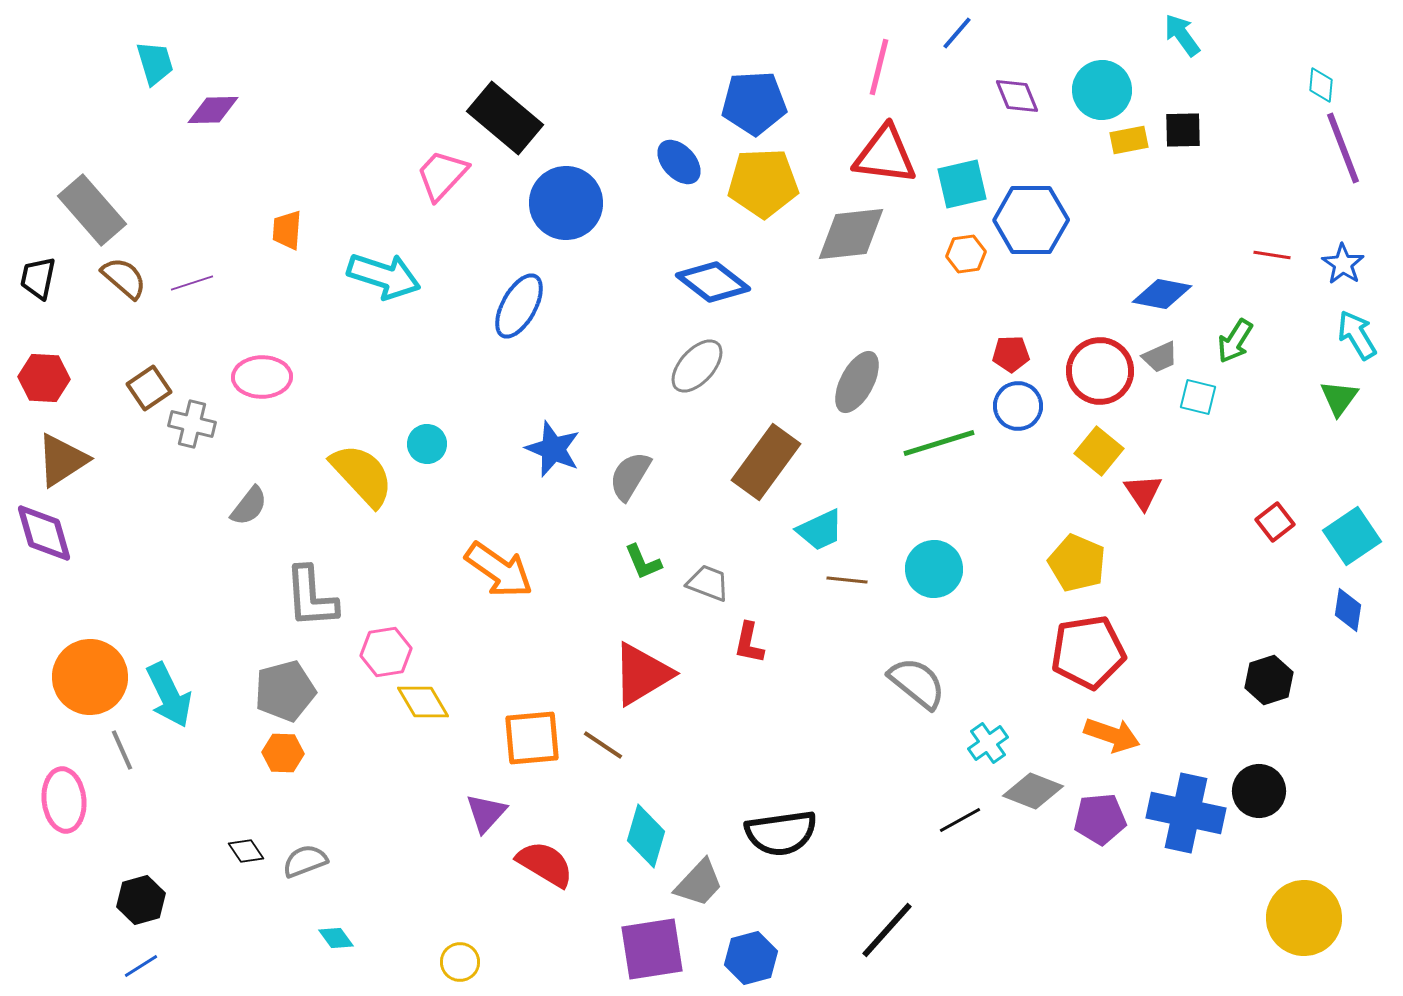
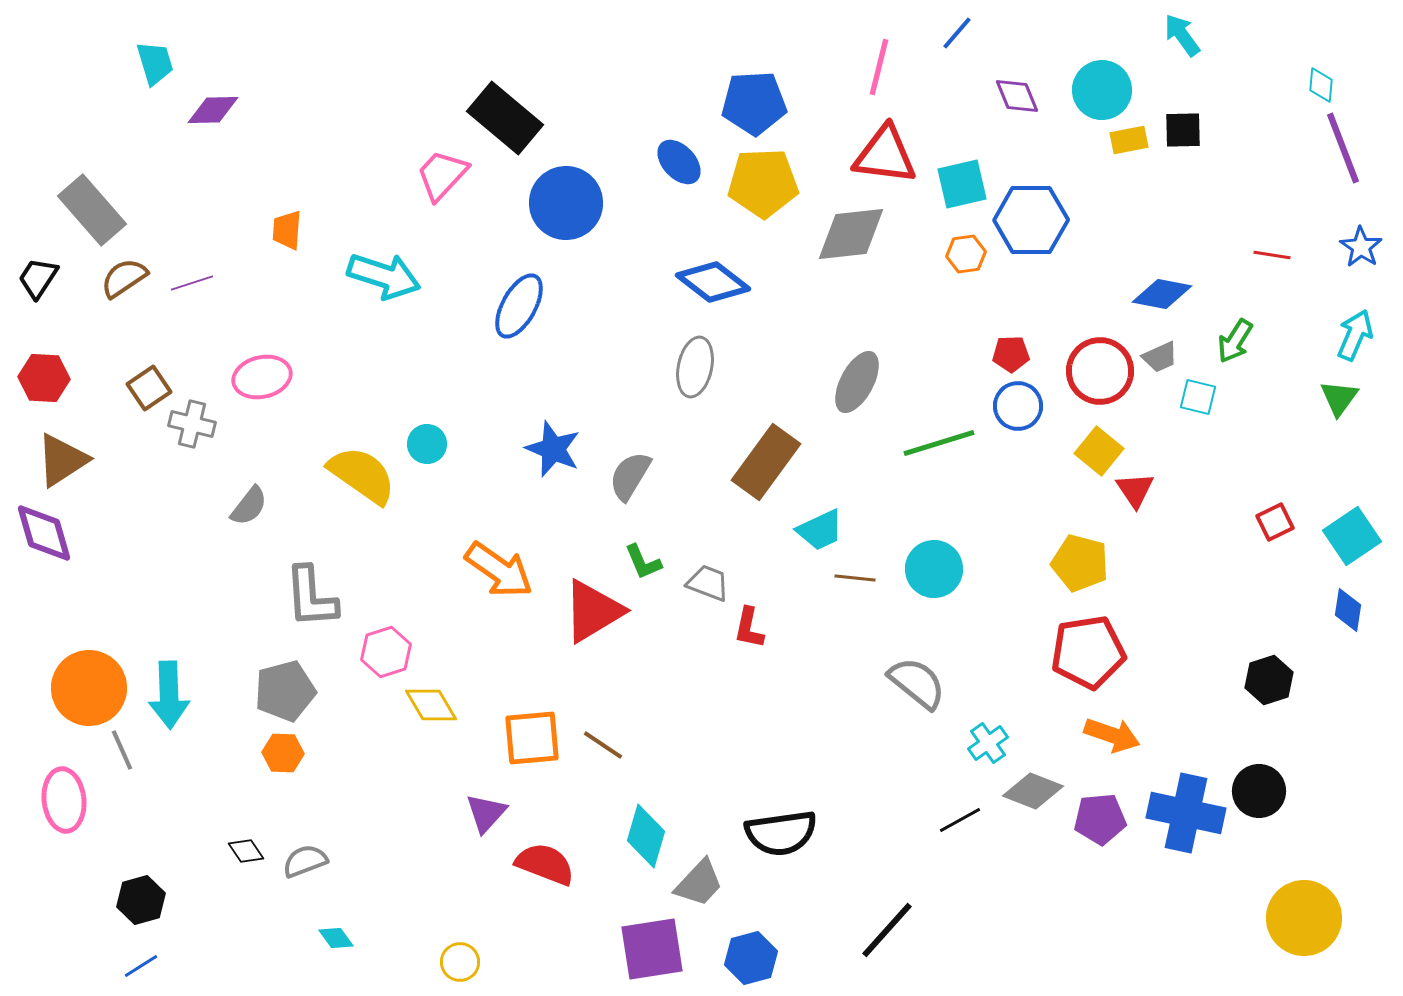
blue star at (1343, 264): moved 18 px right, 17 px up
black trapezoid at (38, 278): rotated 21 degrees clockwise
brown semicircle at (124, 278): rotated 75 degrees counterclockwise
cyan arrow at (1357, 335): moved 2 px left; rotated 54 degrees clockwise
gray ellipse at (697, 366): moved 2 px left, 1 px down; rotated 30 degrees counterclockwise
pink ellipse at (262, 377): rotated 12 degrees counterclockwise
yellow semicircle at (362, 475): rotated 12 degrees counterclockwise
red triangle at (1143, 492): moved 8 px left, 2 px up
red square at (1275, 522): rotated 12 degrees clockwise
yellow pentagon at (1077, 563): moved 3 px right; rotated 8 degrees counterclockwise
brown line at (847, 580): moved 8 px right, 2 px up
red L-shape at (749, 643): moved 15 px up
pink hexagon at (386, 652): rotated 9 degrees counterclockwise
red triangle at (642, 674): moved 49 px left, 63 px up
orange circle at (90, 677): moved 1 px left, 11 px down
cyan arrow at (169, 695): rotated 24 degrees clockwise
yellow diamond at (423, 702): moved 8 px right, 3 px down
red semicircle at (545, 864): rotated 10 degrees counterclockwise
